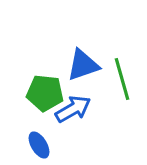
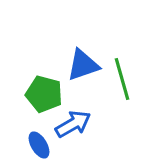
green pentagon: moved 1 px left, 1 px down; rotated 9 degrees clockwise
blue arrow: moved 15 px down
